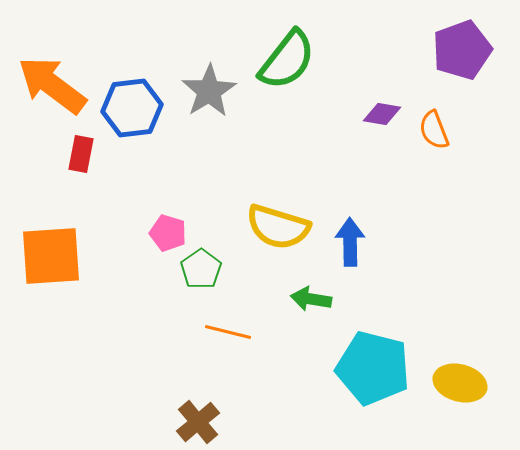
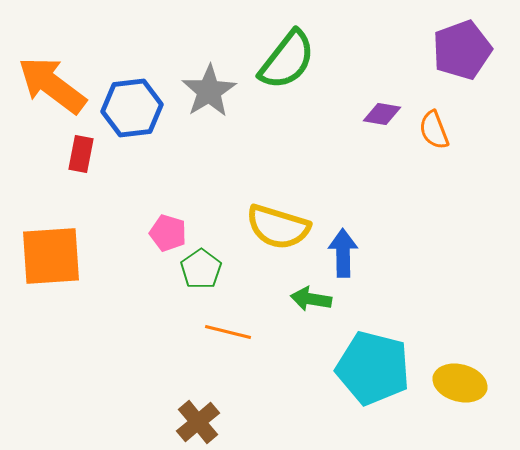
blue arrow: moved 7 px left, 11 px down
